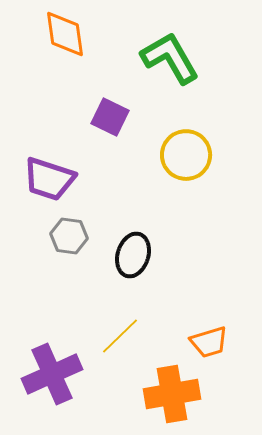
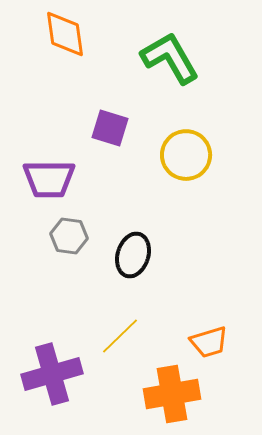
purple square: moved 11 px down; rotated 9 degrees counterclockwise
purple trapezoid: rotated 18 degrees counterclockwise
purple cross: rotated 8 degrees clockwise
